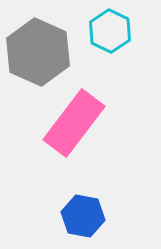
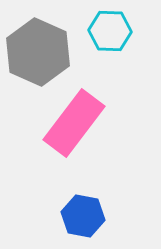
cyan hexagon: rotated 24 degrees counterclockwise
